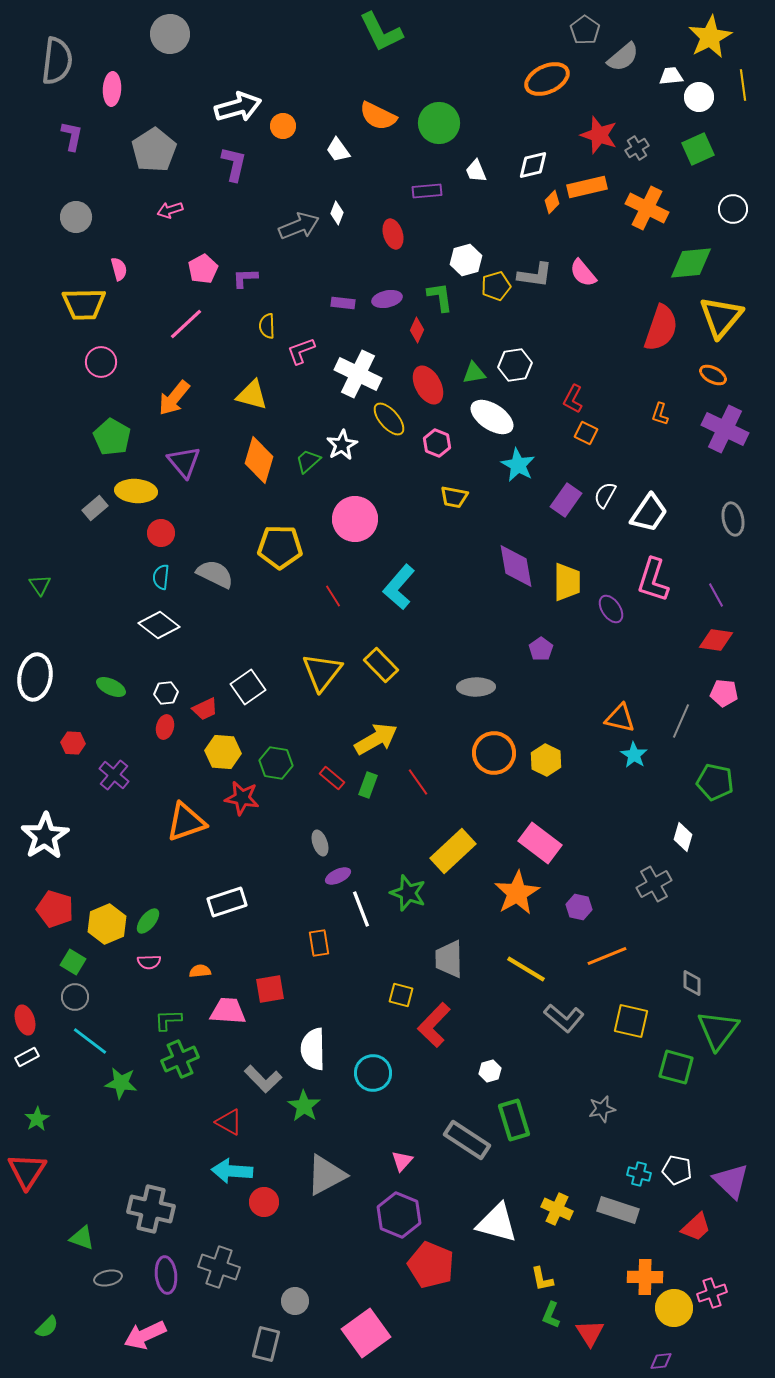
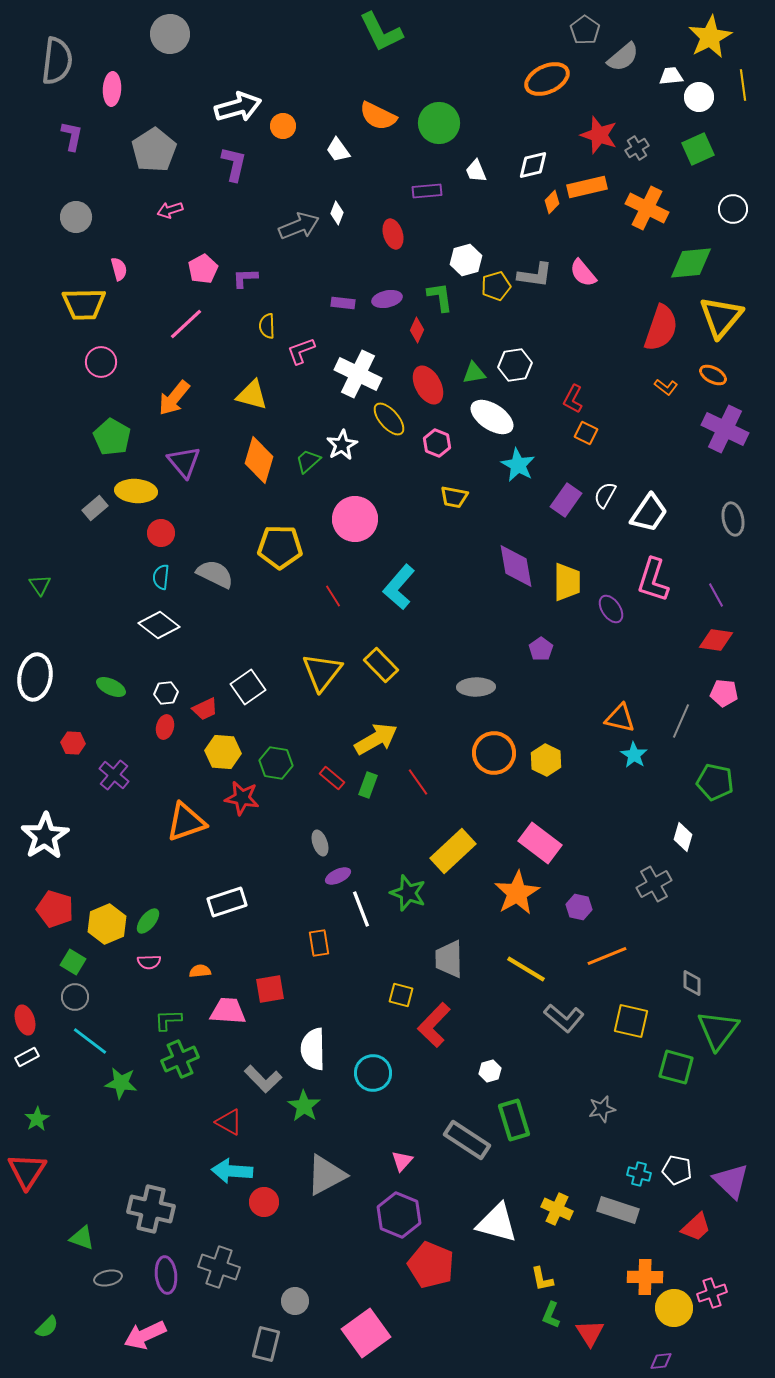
orange L-shape at (660, 414): moved 6 px right, 27 px up; rotated 70 degrees counterclockwise
